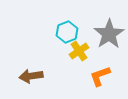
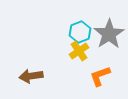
cyan hexagon: moved 13 px right
